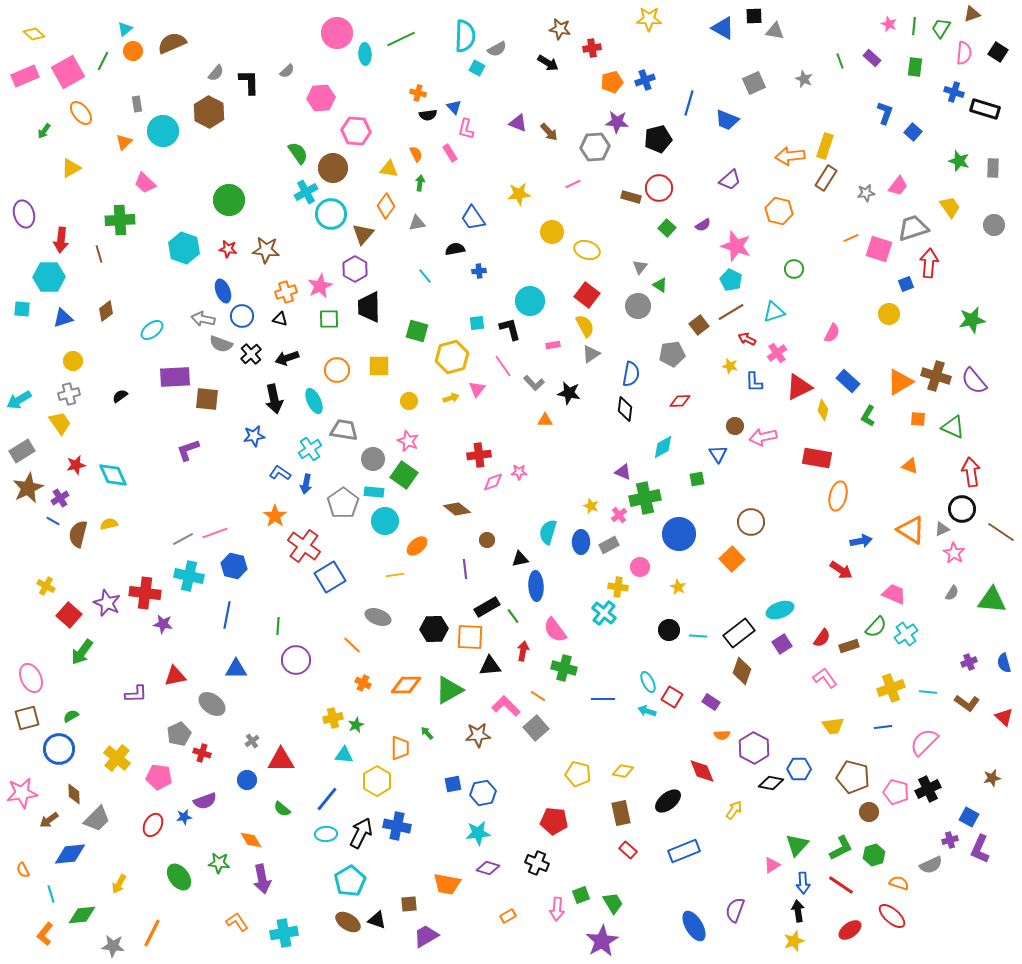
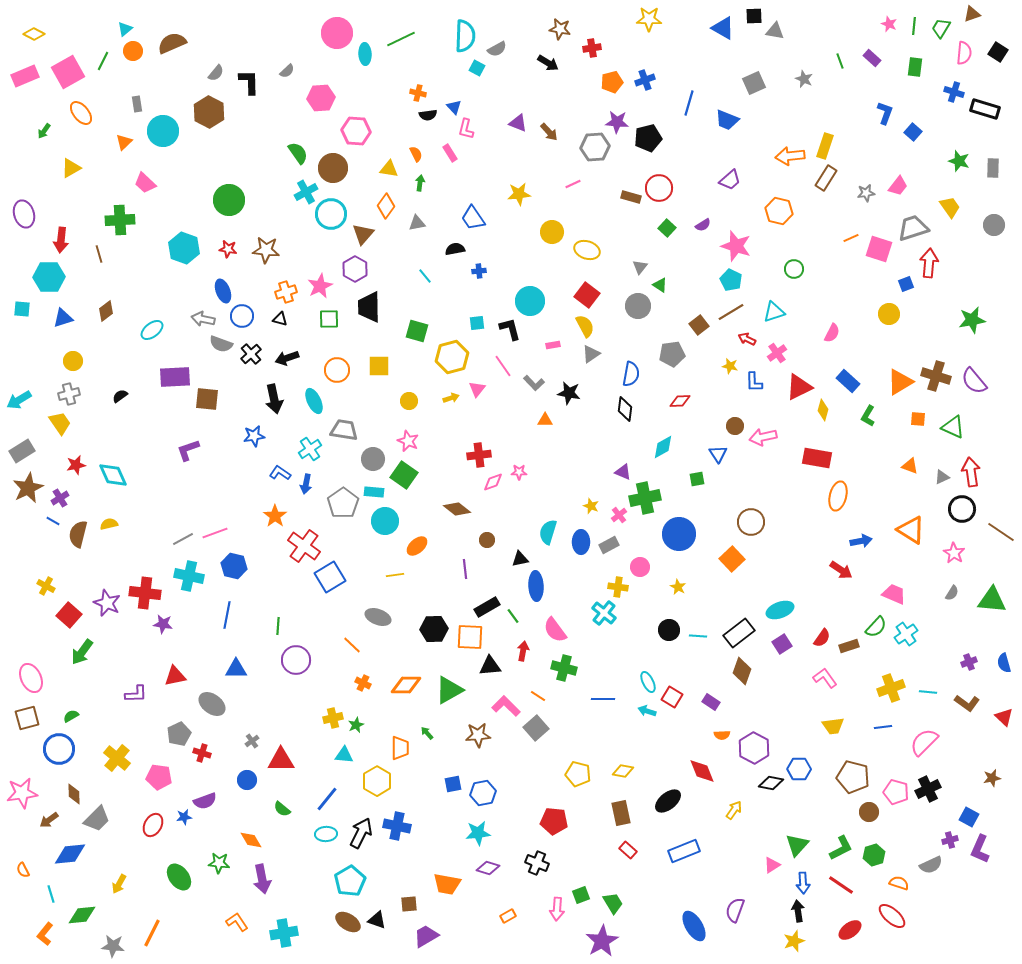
yellow diamond at (34, 34): rotated 15 degrees counterclockwise
black pentagon at (658, 139): moved 10 px left, 1 px up
gray triangle at (942, 529): moved 52 px up
